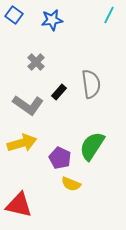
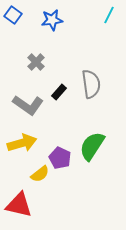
blue square: moved 1 px left
yellow semicircle: moved 31 px left, 10 px up; rotated 60 degrees counterclockwise
